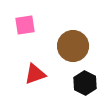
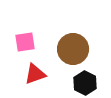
pink square: moved 17 px down
brown circle: moved 3 px down
